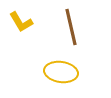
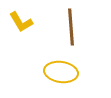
brown line: rotated 9 degrees clockwise
